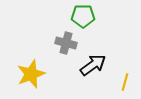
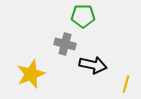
gray cross: moved 1 px left, 1 px down
black arrow: rotated 48 degrees clockwise
yellow line: moved 1 px right, 2 px down
